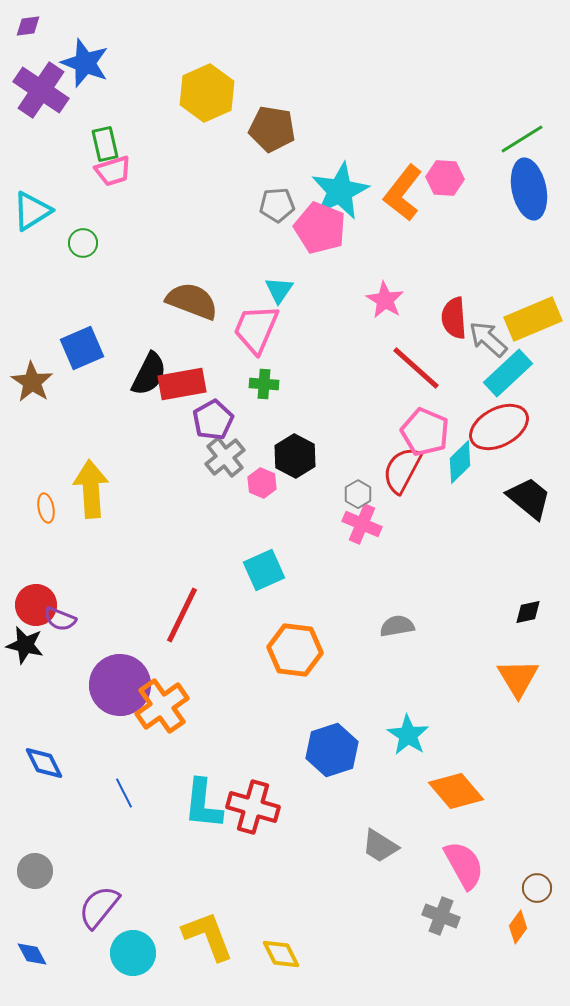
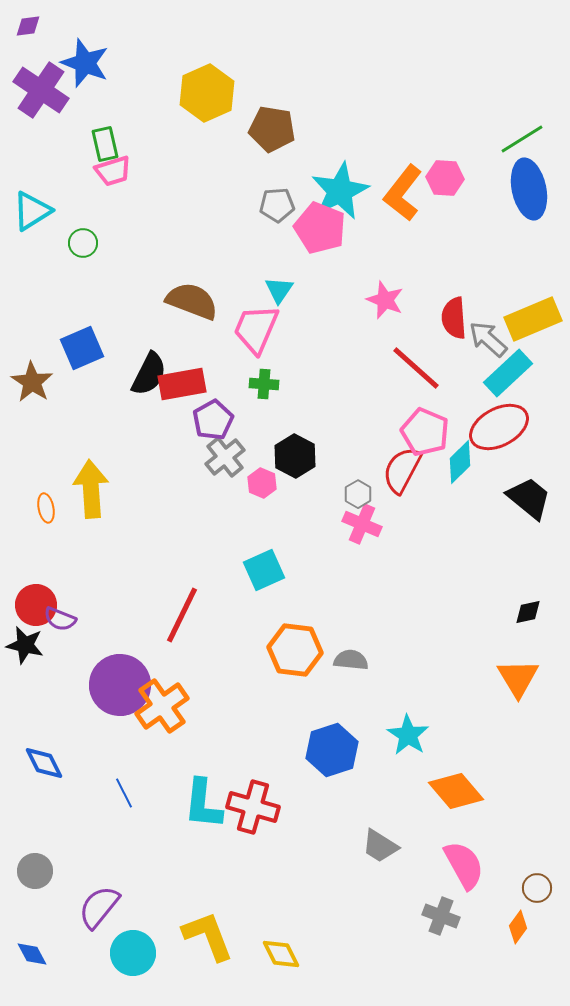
pink star at (385, 300): rotated 9 degrees counterclockwise
gray semicircle at (397, 626): moved 46 px left, 34 px down; rotated 16 degrees clockwise
